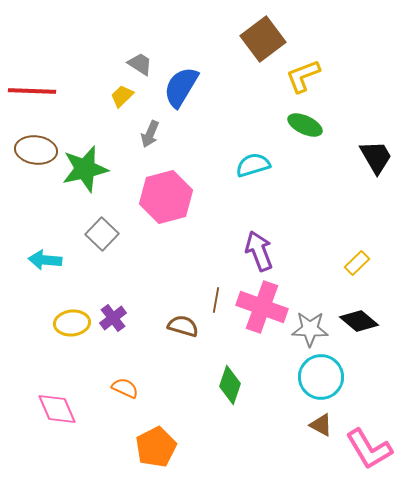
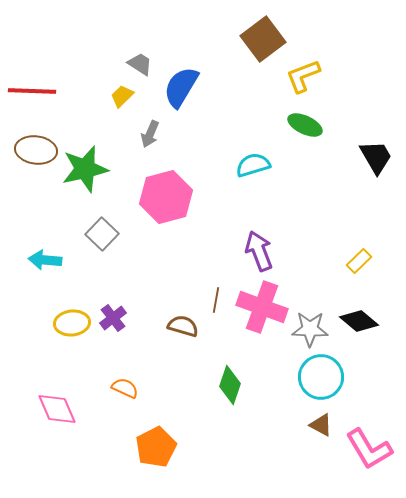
yellow rectangle: moved 2 px right, 2 px up
